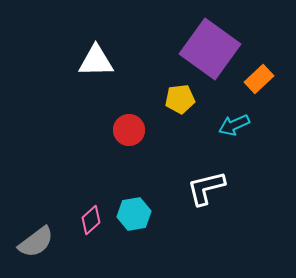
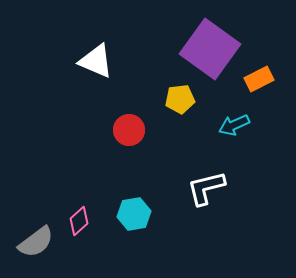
white triangle: rotated 24 degrees clockwise
orange rectangle: rotated 16 degrees clockwise
pink diamond: moved 12 px left, 1 px down
